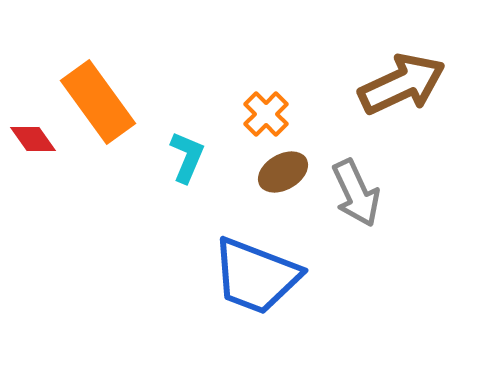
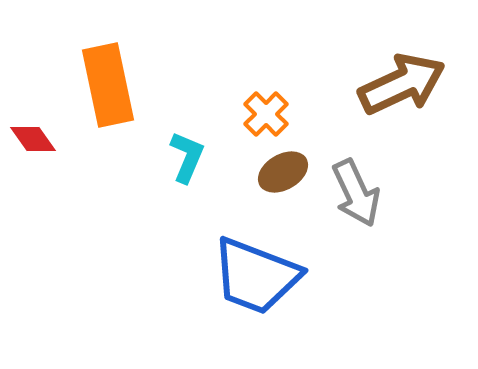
orange rectangle: moved 10 px right, 17 px up; rotated 24 degrees clockwise
